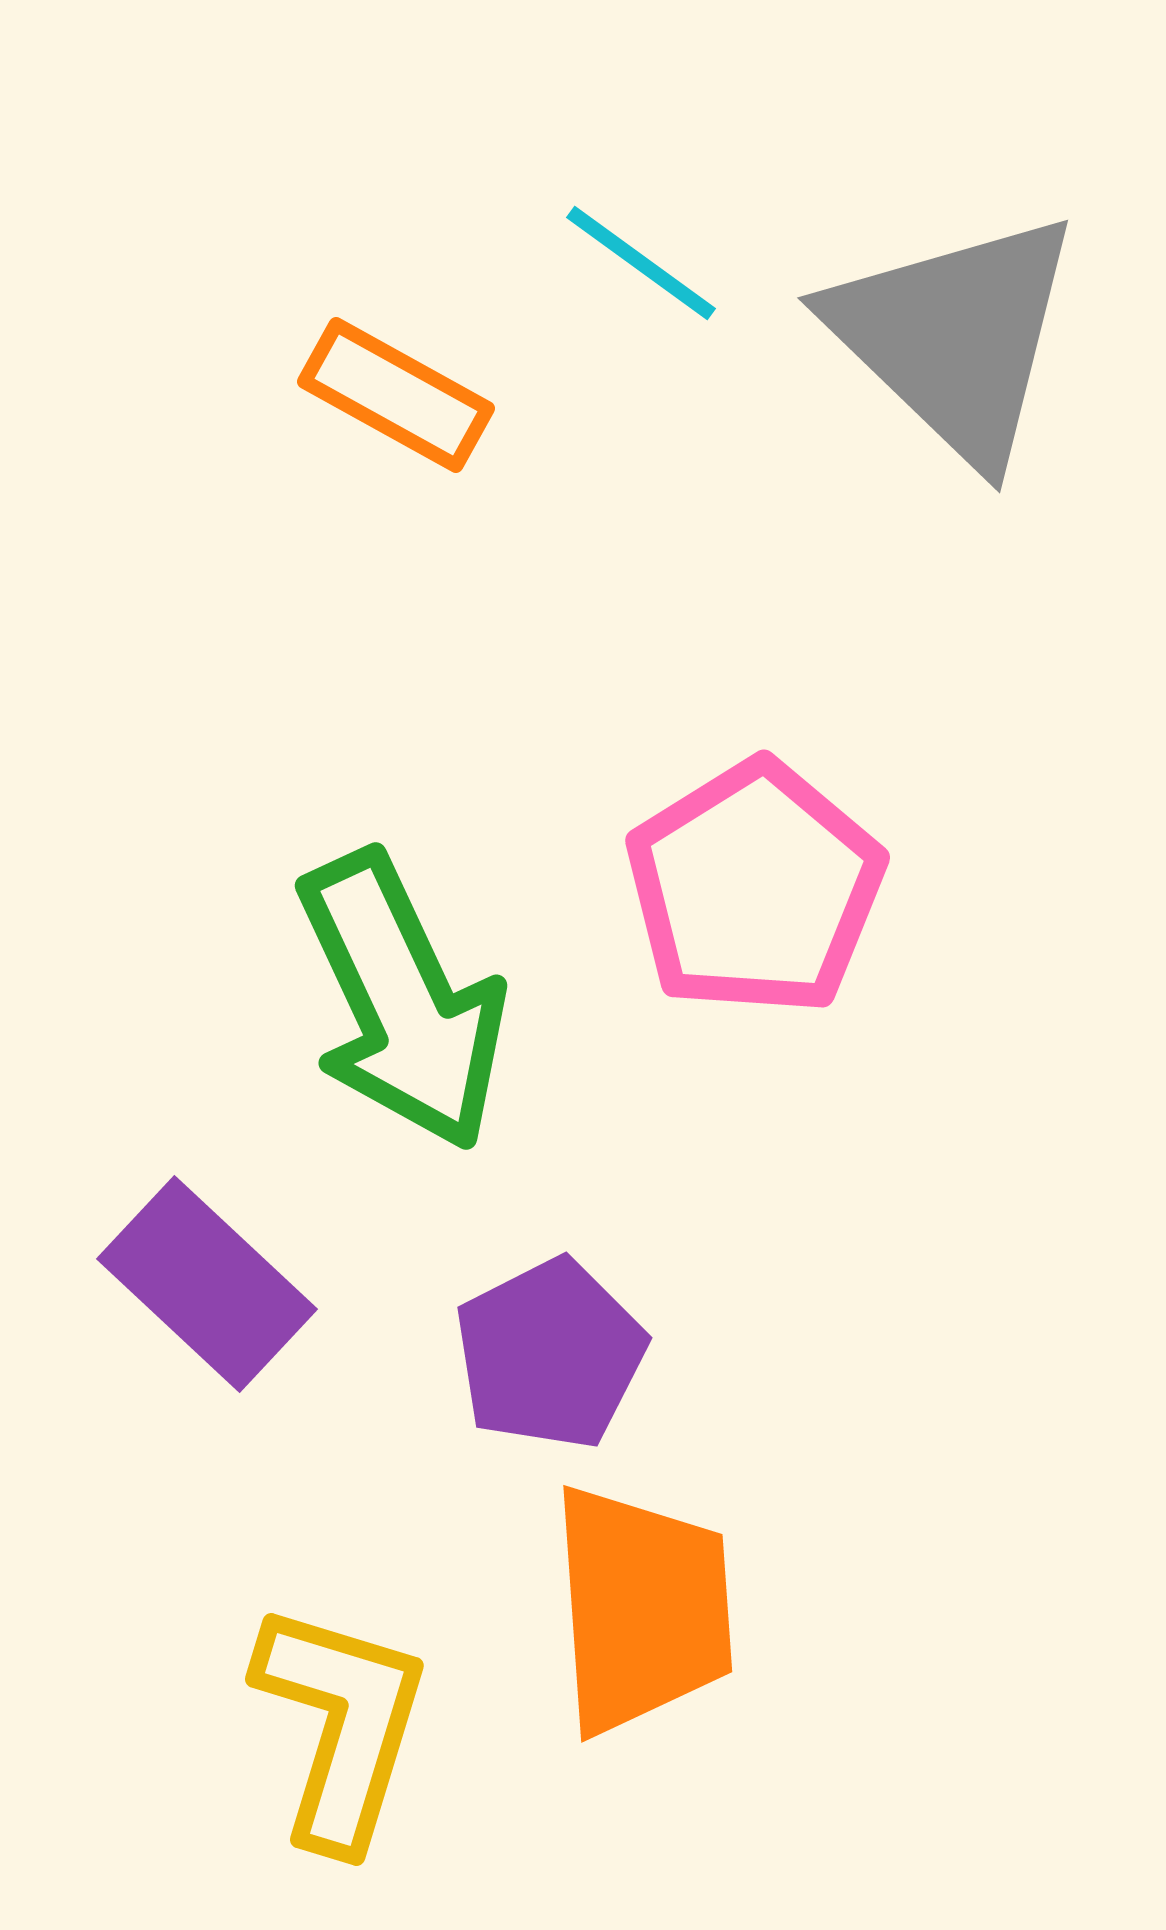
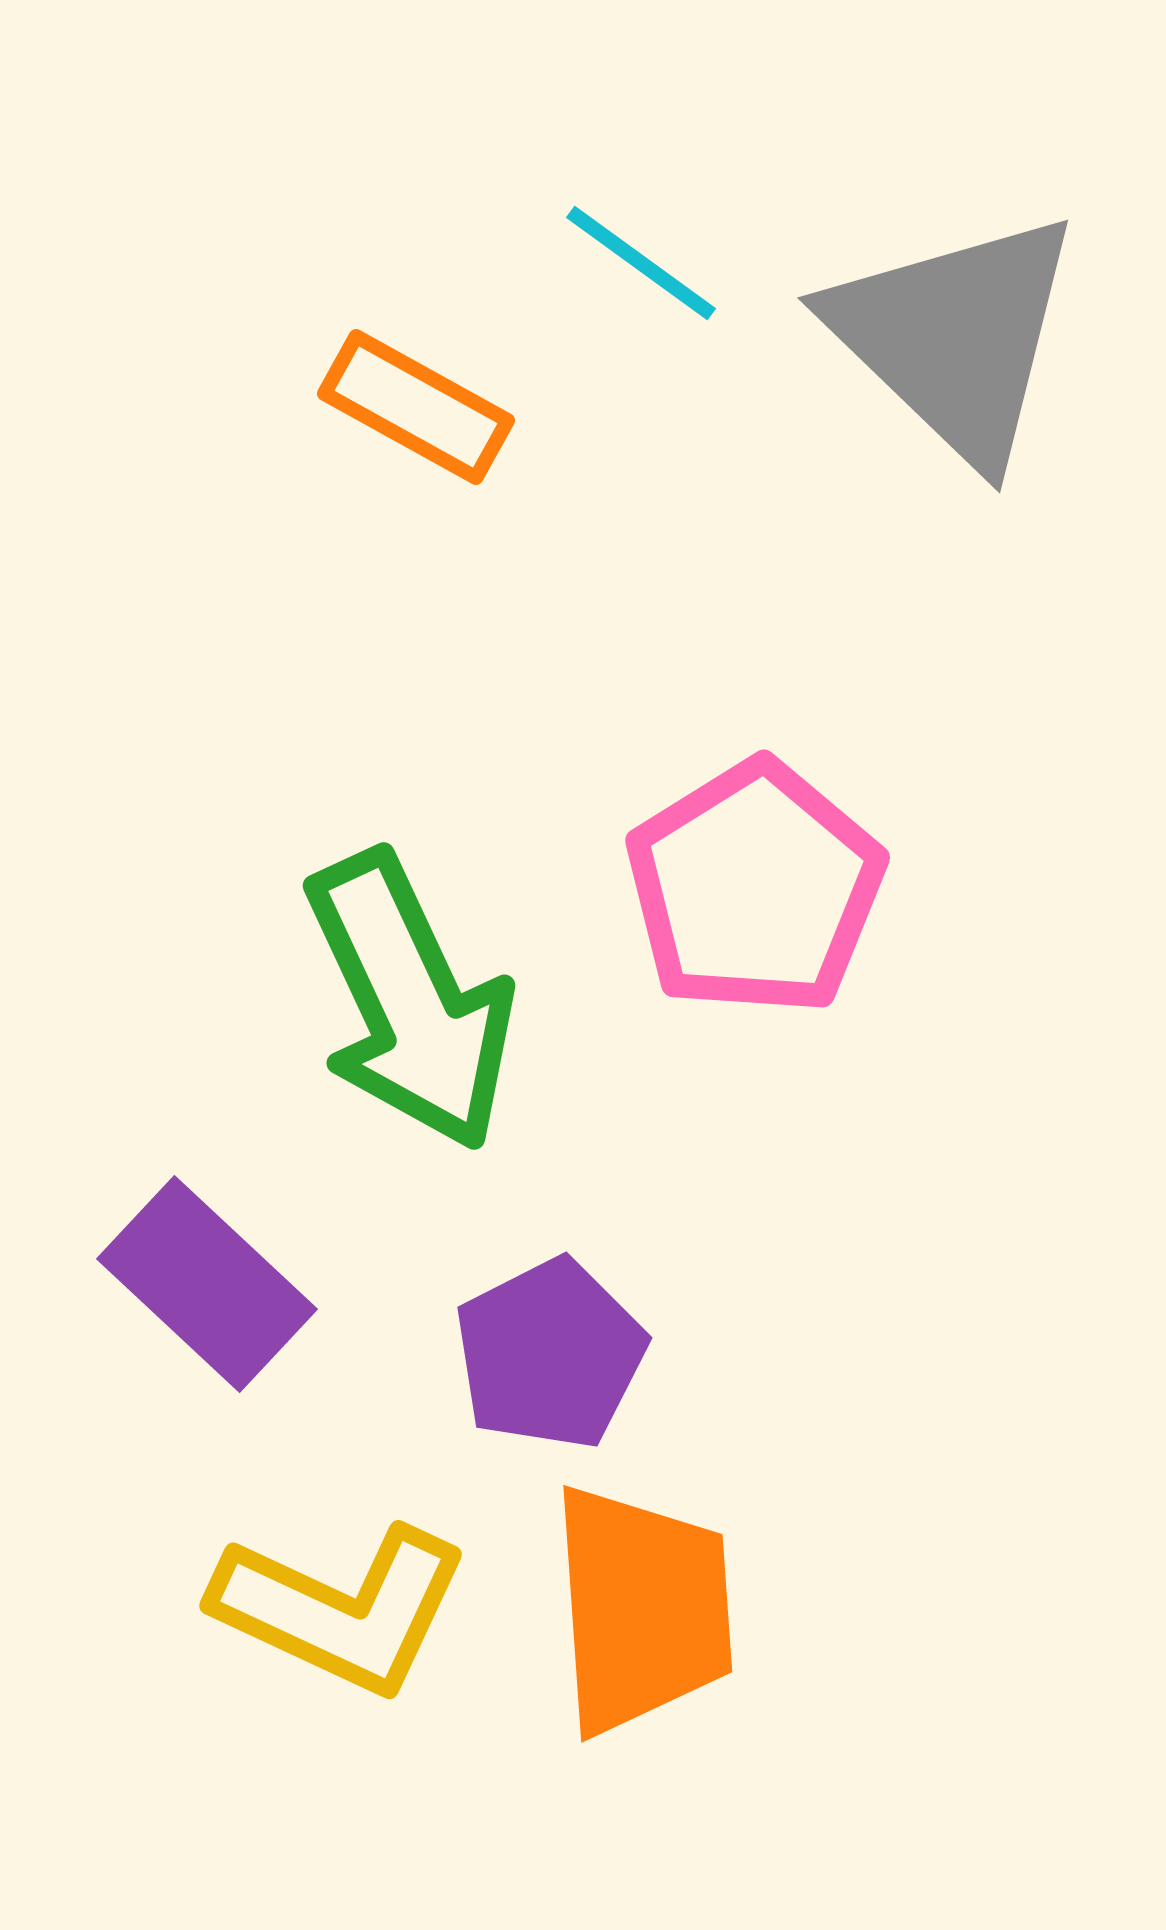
orange rectangle: moved 20 px right, 12 px down
green arrow: moved 8 px right
yellow L-shape: moved 116 px up; rotated 98 degrees clockwise
